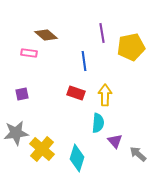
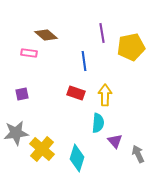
gray arrow: rotated 24 degrees clockwise
